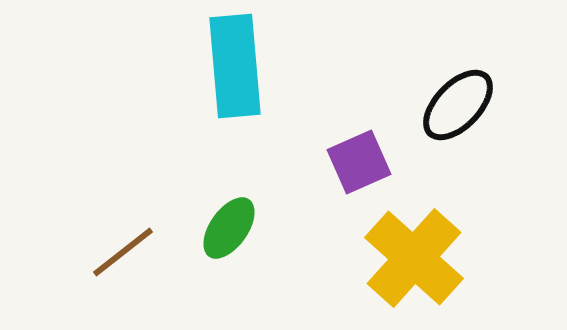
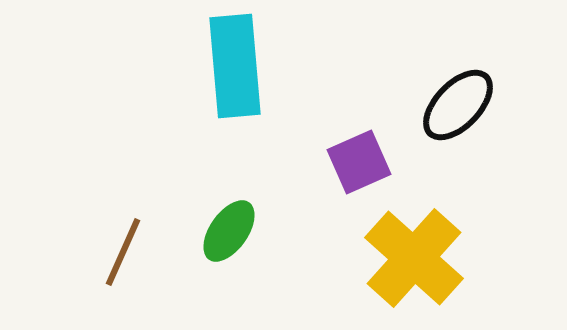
green ellipse: moved 3 px down
brown line: rotated 28 degrees counterclockwise
